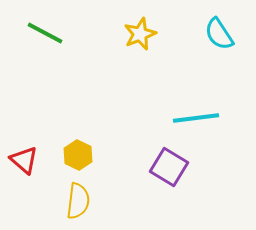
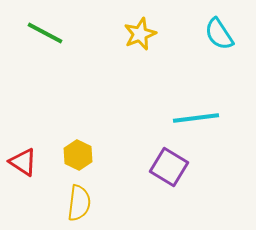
red triangle: moved 1 px left, 2 px down; rotated 8 degrees counterclockwise
yellow semicircle: moved 1 px right, 2 px down
